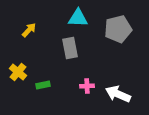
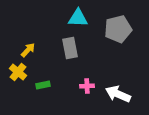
yellow arrow: moved 1 px left, 20 px down
